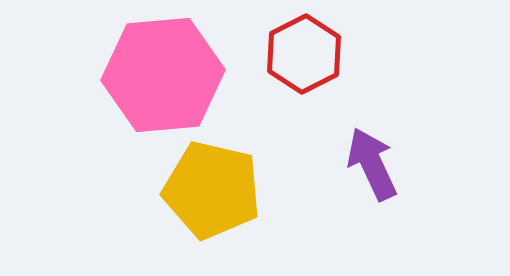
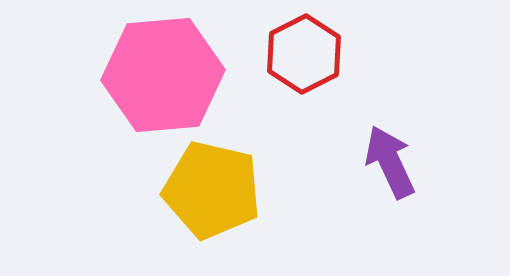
purple arrow: moved 18 px right, 2 px up
